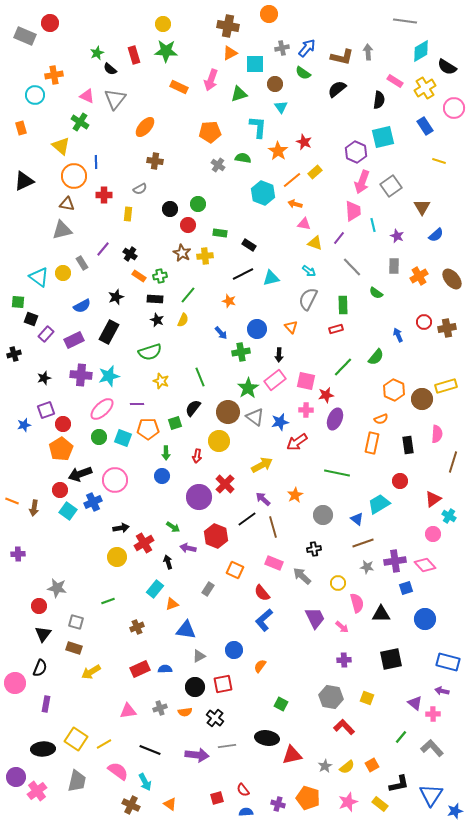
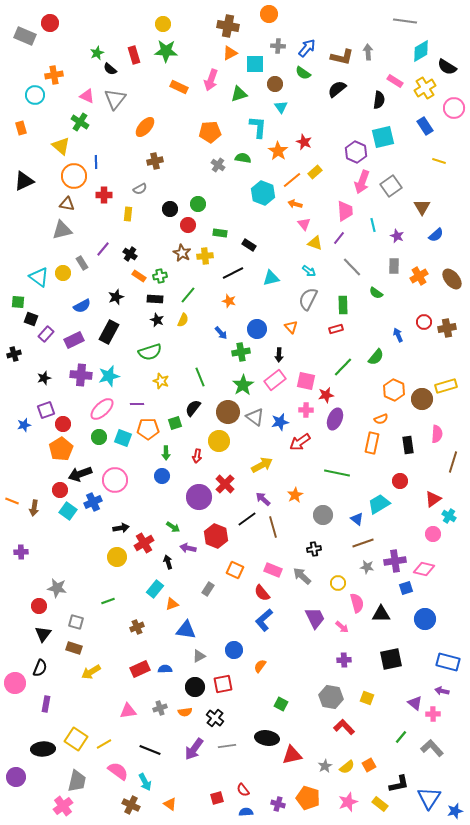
gray cross at (282, 48): moved 4 px left, 2 px up; rotated 16 degrees clockwise
brown cross at (155, 161): rotated 21 degrees counterclockwise
pink trapezoid at (353, 211): moved 8 px left
pink triangle at (304, 224): rotated 40 degrees clockwise
black line at (243, 274): moved 10 px left, 1 px up
green star at (248, 388): moved 5 px left, 3 px up
red arrow at (297, 442): moved 3 px right
purple cross at (18, 554): moved 3 px right, 2 px up
pink rectangle at (274, 563): moved 1 px left, 7 px down
pink diamond at (425, 565): moved 1 px left, 4 px down; rotated 35 degrees counterclockwise
purple arrow at (197, 755): moved 3 px left, 6 px up; rotated 120 degrees clockwise
orange square at (372, 765): moved 3 px left
pink cross at (37, 791): moved 26 px right, 15 px down
blue triangle at (431, 795): moved 2 px left, 3 px down
